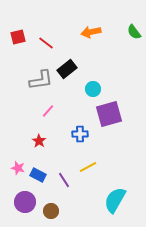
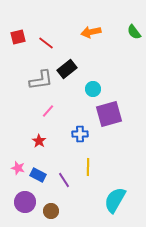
yellow line: rotated 60 degrees counterclockwise
